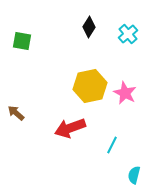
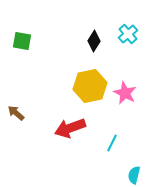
black diamond: moved 5 px right, 14 px down
cyan line: moved 2 px up
